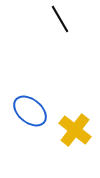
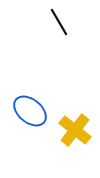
black line: moved 1 px left, 3 px down
